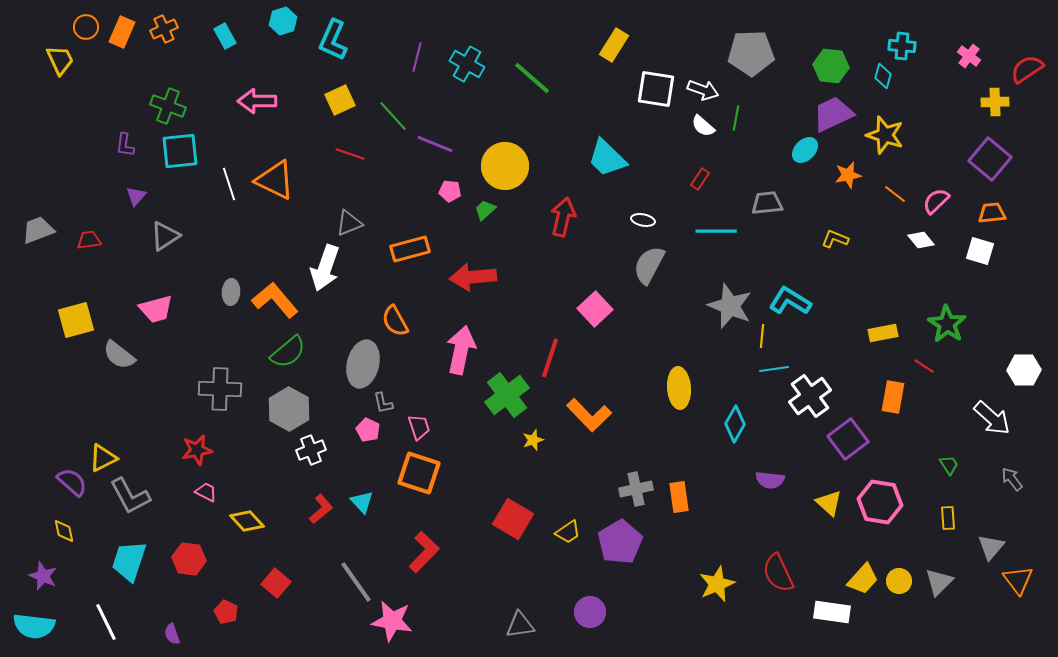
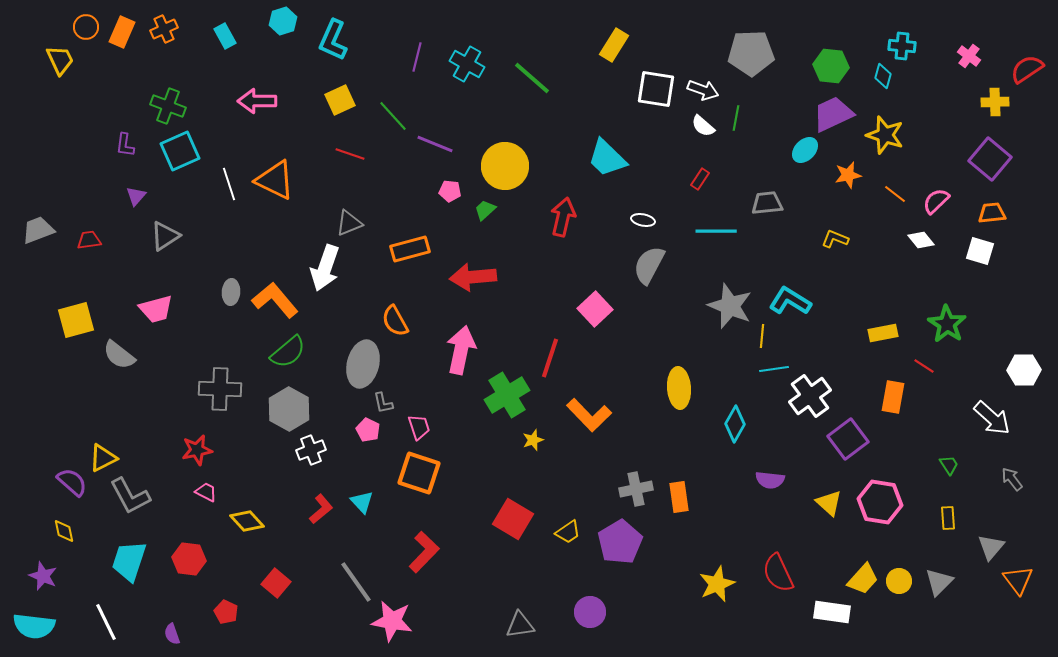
cyan square at (180, 151): rotated 18 degrees counterclockwise
green cross at (507, 395): rotated 6 degrees clockwise
